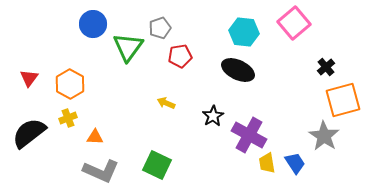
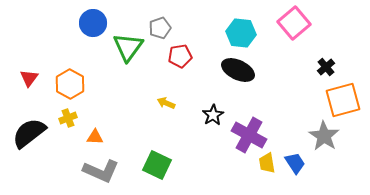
blue circle: moved 1 px up
cyan hexagon: moved 3 px left, 1 px down
black star: moved 1 px up
